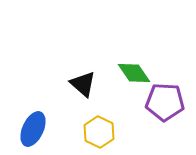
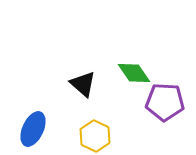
yellow hexagon: moved 4 px left, 4 px down
